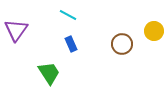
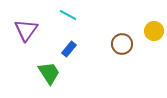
purple triangle: moved 10 px right
blue rectangle: moved 2 px left, 5 px down; rotated 63 degrees clockwise
